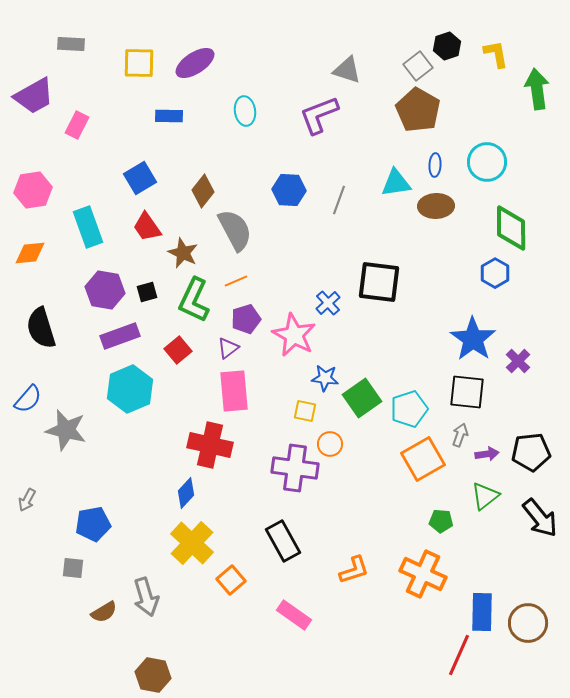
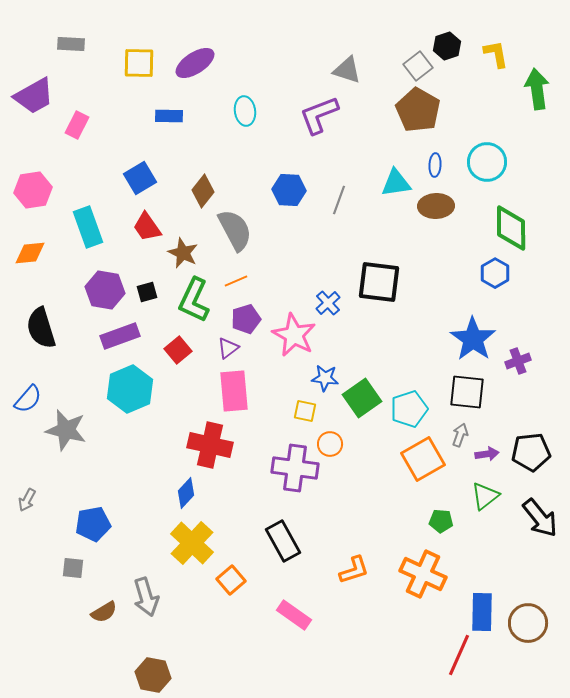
purple cross at (518, 361): rotated 25 degrees clockwise
